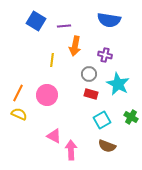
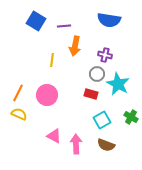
gray circle: moved 8 px right
brown semicircle: moved 1 px left, 1 px up
pink arrow: moved 5 px right, 6 px up
